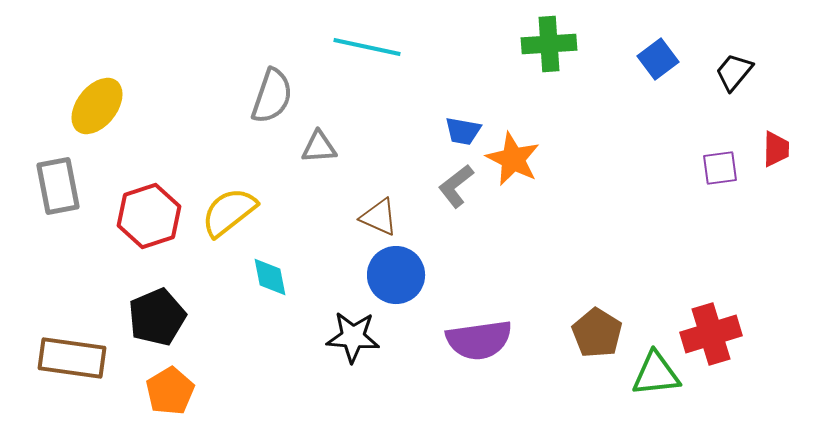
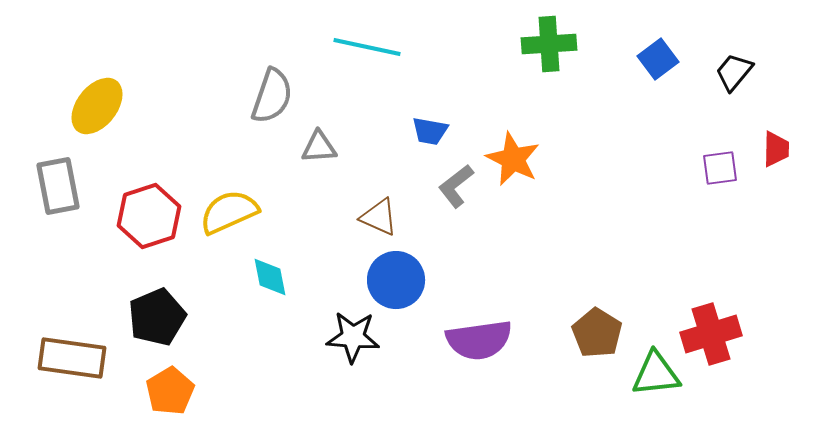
blue trapezoid: moved 33 px left
yellow semicircle: rotated 14 degrees clockwise
blue circle: moved 5 px down
